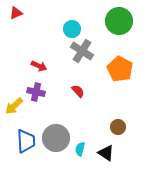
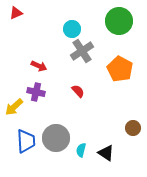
gray cross: rotated 25 degrees clockwise
yellow arrow: moved 1 px down
brown circle: moved 15 px right, 1 px down
cyan semicircle: moved 1 px right, 1 px down
